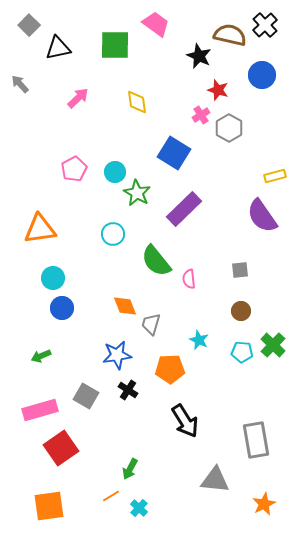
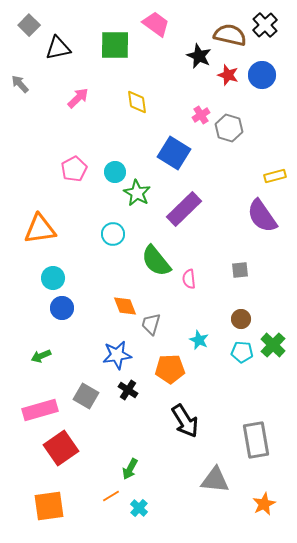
red star at (218, 90): moved 10 px right, 15 px up
gray hexagon at (229, 128): rotated 12 degrees counterclockwise
brown circle at (241, 311): moved 8 px down
